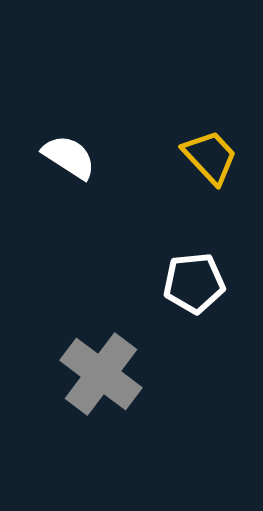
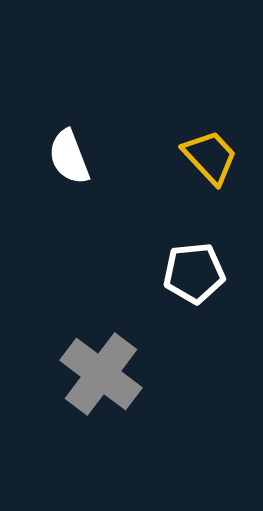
white semicircle: rotated 144 degrees counterclockwise
white pentagon: moved 10 px up
